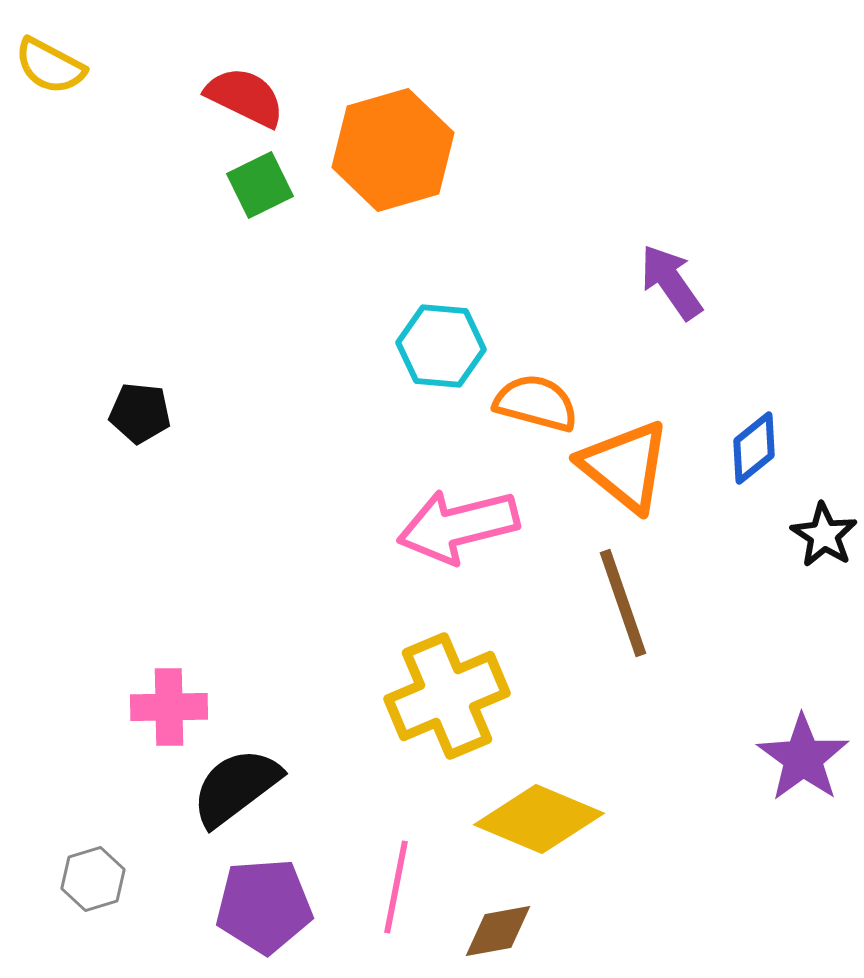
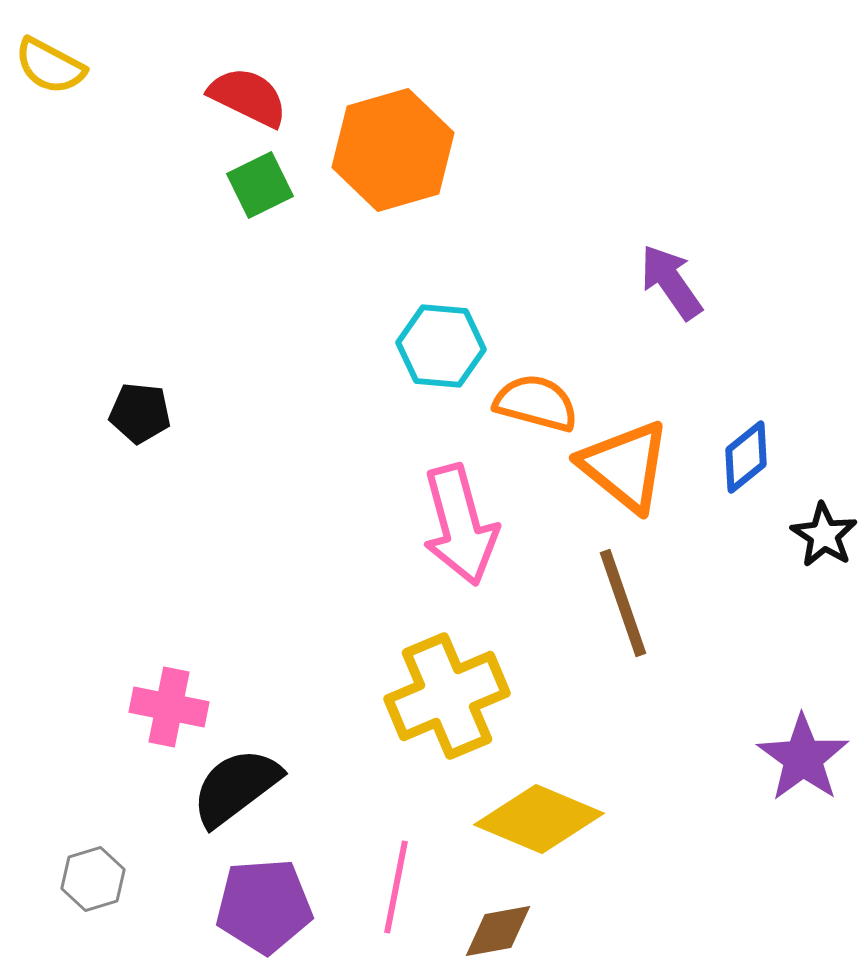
red semicircle: moved 3 px right
blue diamond: moved 8 px left, 9 px down
pink arrow: moved 2 px right, 1 px up; rotated 91 degrees counterclockwise
pink cross: rotated 12 degrees clockwise
